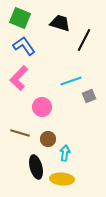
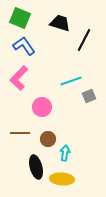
brown line: rotated 18 degrees counterclockwise
